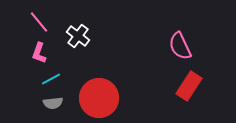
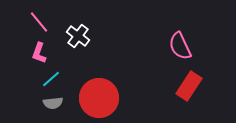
cyan line: rotated 12 degrees counterclockwise
